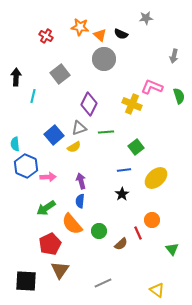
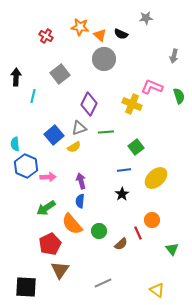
black square: moved 6 px down
